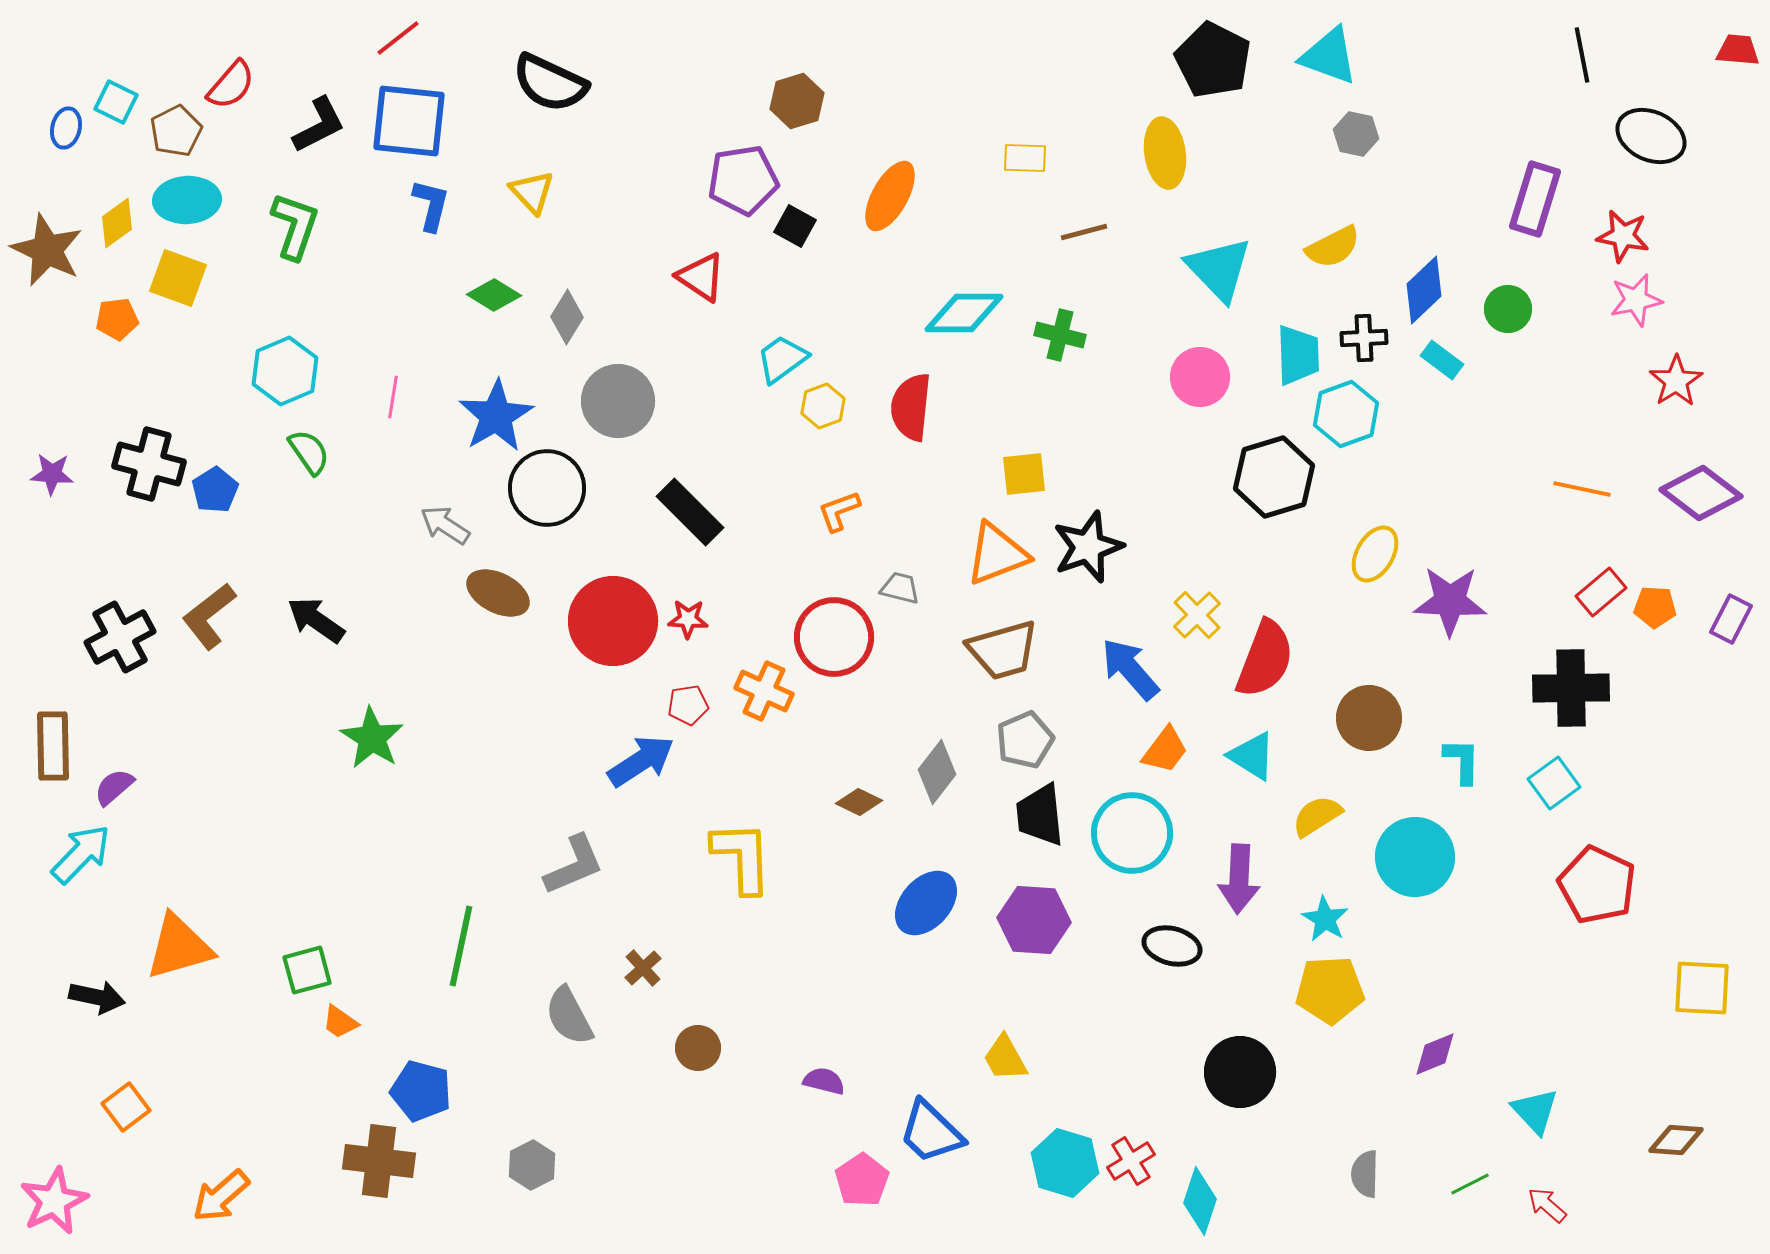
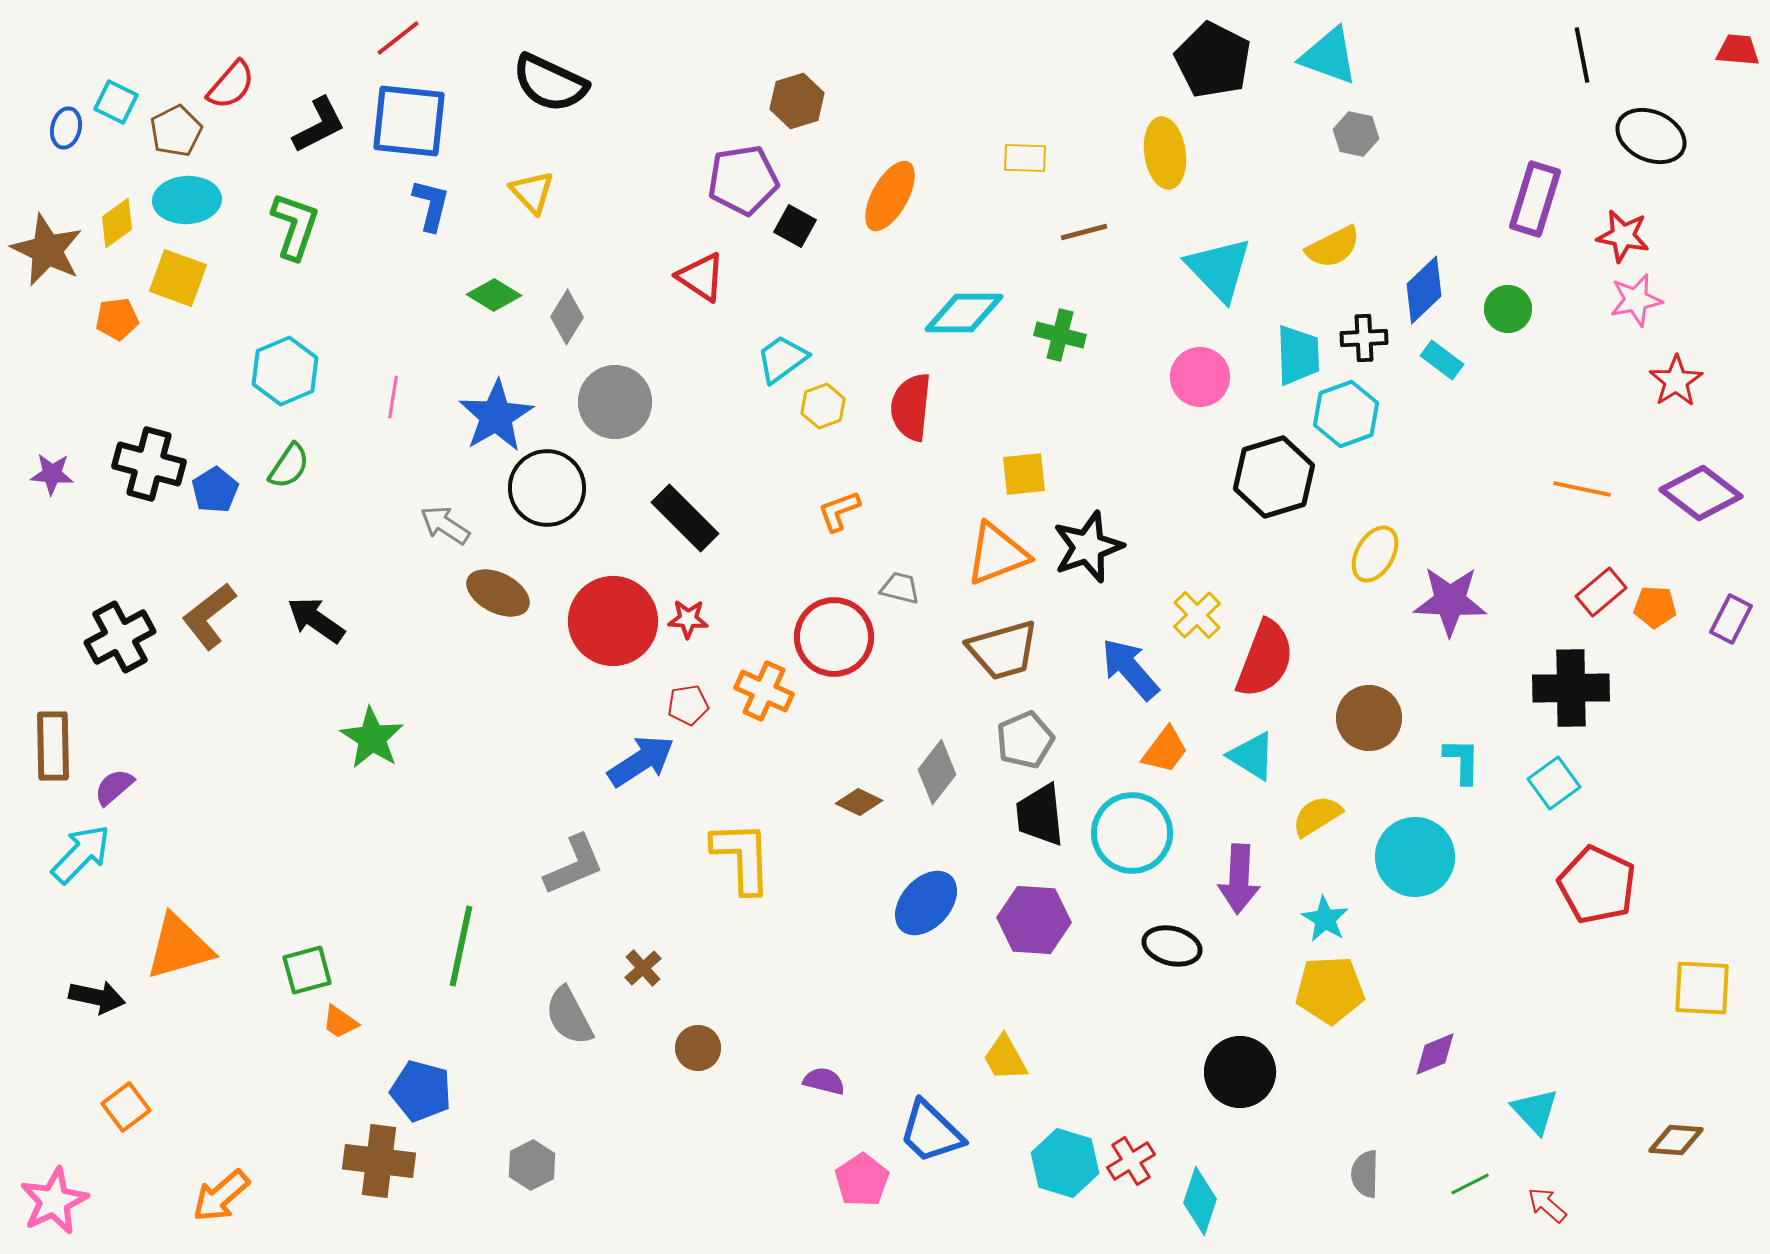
gray circle at (618, 401): moved 3 px left, 1 px down
green semicircle at (309, 452): moved 20 px left, 14 px down; rotated 69 degrees clockwise
black rectangle at (690, 512): moved 5 px left, 6 px down
